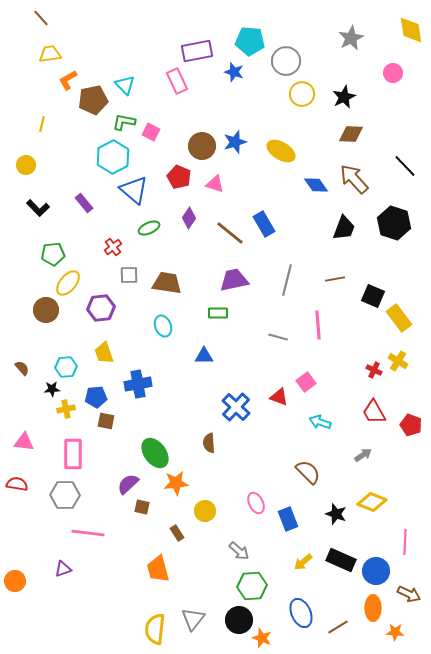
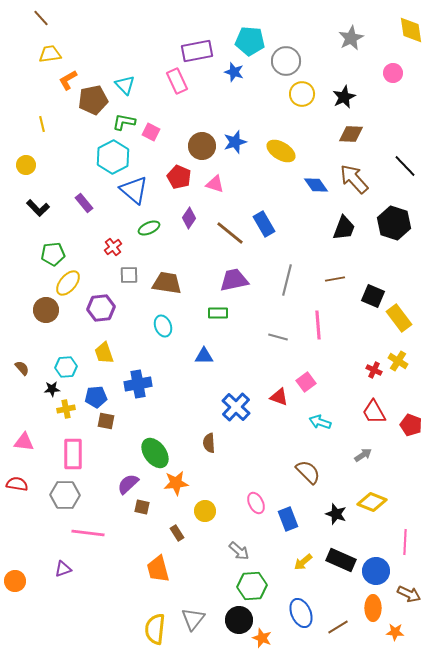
yellow line at (42, 124): rotated 28 degrees counterclockwise
